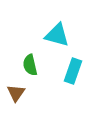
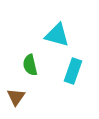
brown triangle: moved 4 px down
